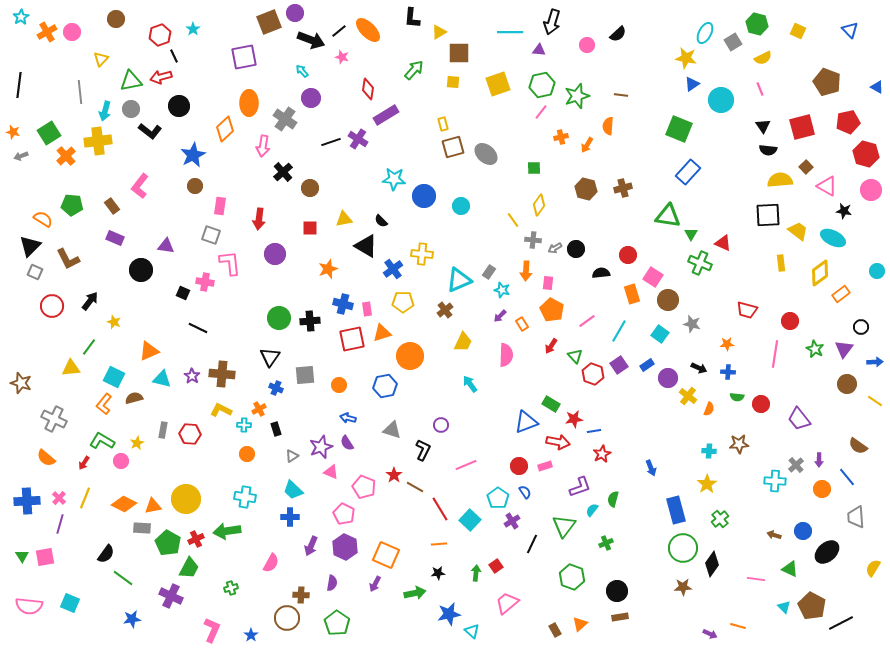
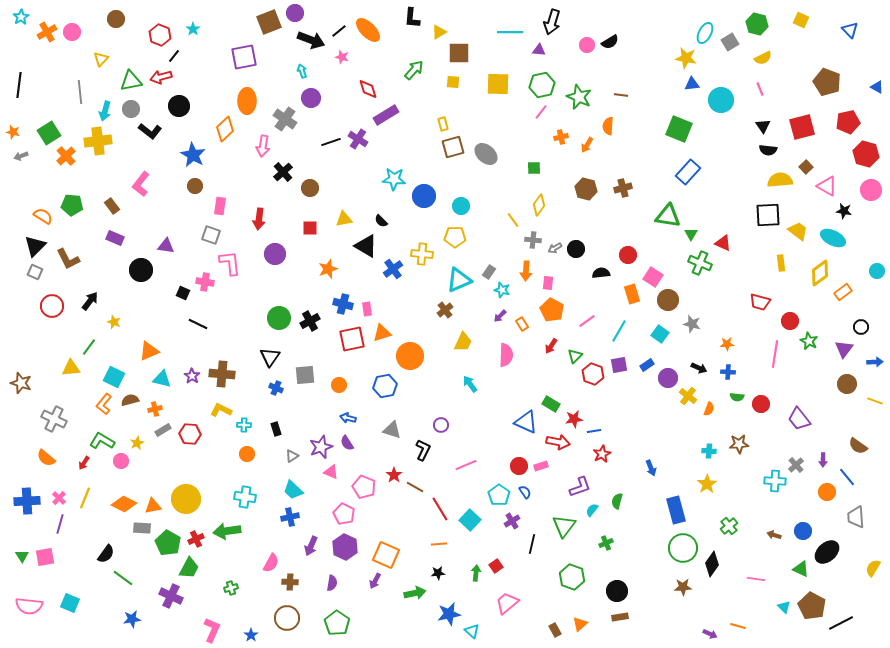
yellow square at (798, 31): moved 3 px right, 11 px up
black semicircle at (618, 34): moved 8 px left, 8 px down; rotated 12 degrees clockwise
red hexagon at (160, 35): rotated 20 degrees counterclockwise
gray square at (733, 42): moved 3 px left
black line at (174, 56): rotated 64 degrees clockwise
cyan arrow at (302, 71): rotated 24 degrees clockwise
yellow square at (498, 84): rotated 20 degrees clockwise
blue triangle at (692, 84): rotated 28 degrees clockwise
red diamond at (368, 89): rotated 25 degrees counterclockwise
green star at (577, 96): moved 2 px right, 1 px down; rotated 30 degrees counterclockwise
orange ellipse at (249, 103): moved 2 px left, 2 px up
blue star at (193, 155): rotated 15 degrees counterclockwise
pink L-shape at (140, 186): moved 1 px right, 2 px up
orange semicircle at (43, 219): moved 3 px up
black triangle at (30, 246): moved 5 px right
orange rectangle at (841, 294): moved 2 px right, 2 px up
yellow pentagon at (403, 302): moved 52 px right, 65 px up
red trapezoid at (747, 310): moved 13 px right, 8 px up
black cross at (310, 321): rotated 24 degrees counterclockwise
black line at (198, 328): moved 4 px up
green star at (815, 349): moved 6 px left, 8 px up
green triangle at (575, 356): rotated 28 degrees clockwise
purple square at (619, 365): rotated 24 degrees clockwise
brown semicircle at (134, 398): moved 4 px left, 2 px down
yellow line at (875, 401): rotated 14 degrees counterclockwise
orange cross at (259, 409): moved 104 px left; rotated 16 degrees clockwise
blue triangle at (526, 422): rotated 45 degrees clockwise
gray rectangle at (163, 430): rotated 49 degrees clockwise
purple arrow at (819, 460): moved 4 px right
pink rectangle at (545, 466): moved 4 px left
orange circle at (822, 489): moved 5 px right, 3 px down
cyan pentagon at (498, 498): moved 1 px right, 3 px up
green semicircle at (613, 499): moved 4 px right, 2 px down
blue cross at (290, 517): rotated 12 degrees counterclockwise
green cross at (720, 519): moved 9 px right, 7 px down
black line at (532, 544): rotated 12 degrees counterclockwise
green triangle at (790, 569): moved 11 px right
purple arrow at (375, 584): moved 3 px up
brown cross at (301, 595): moved 11 px left, 13 px up
